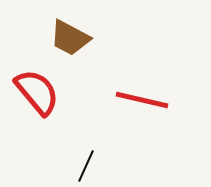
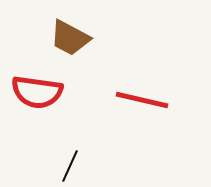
red semicircle: rotated 138 degrees clockwise
black line: moved 16 px left
